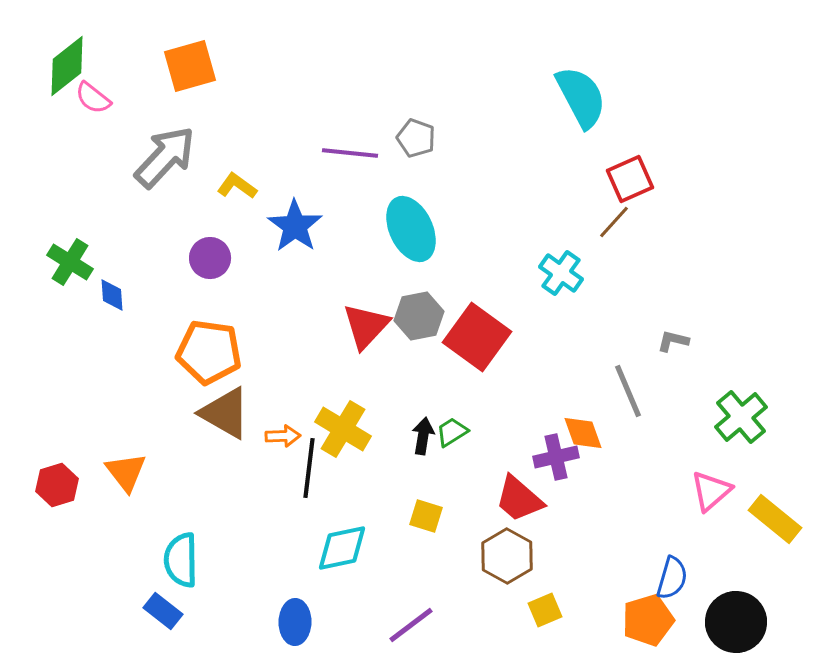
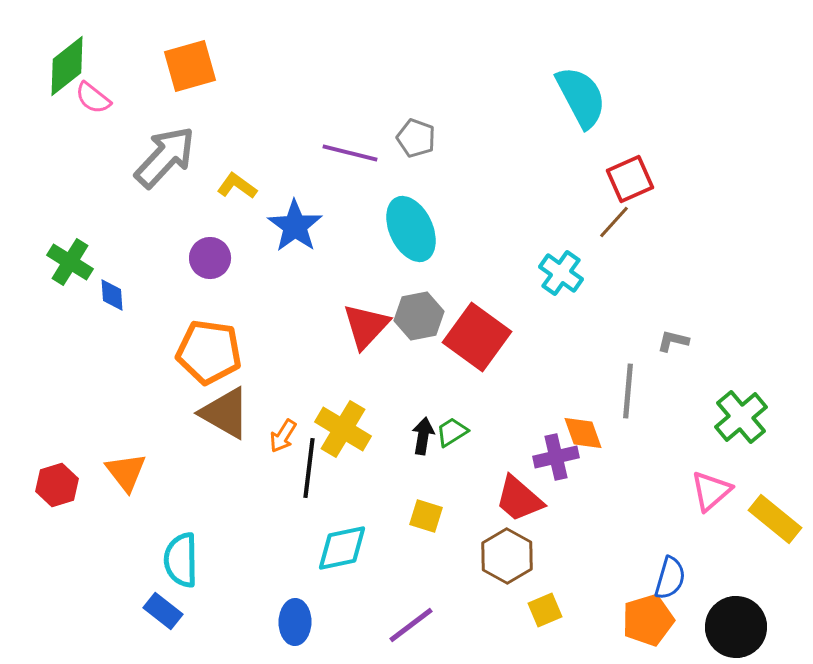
purple line at (350, 153): rotated 8 degrees clockwise
gray line at (628, 391): rotated 28 degrees clockwise
orange arrow at (283, 436): rotated 124 degrees clockwise
blue semicircle at (672, 578): moved 2 px left
black circle at (736, 622): moved 5 px down
